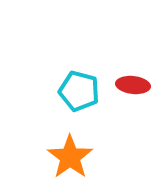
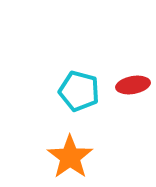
red ellipse: rotated 16 degrees counterclockwise
